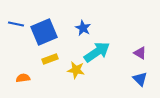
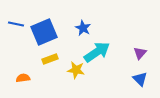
purple triangle: rotated 40 degrees clockwise
